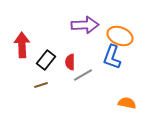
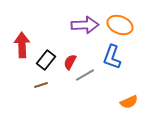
orange ellipse: moved 11 px up
red semicircle: rotated 28 degrees clockwise
gray line: moved 2 px right
orange semicircle: moved 2 px right, 1 px up; rotated 144 degrees clockwise
